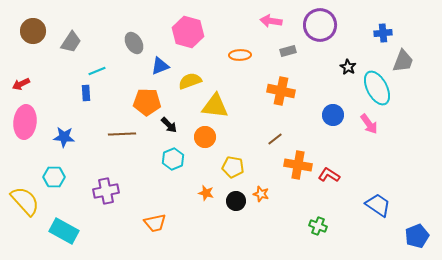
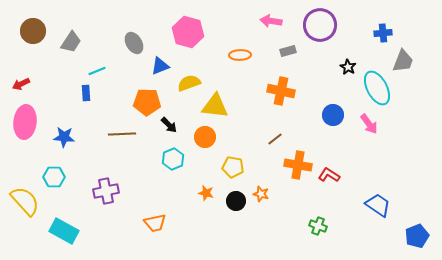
yellow semicircle at (190, 81): moved 1 px left, 2 px down
